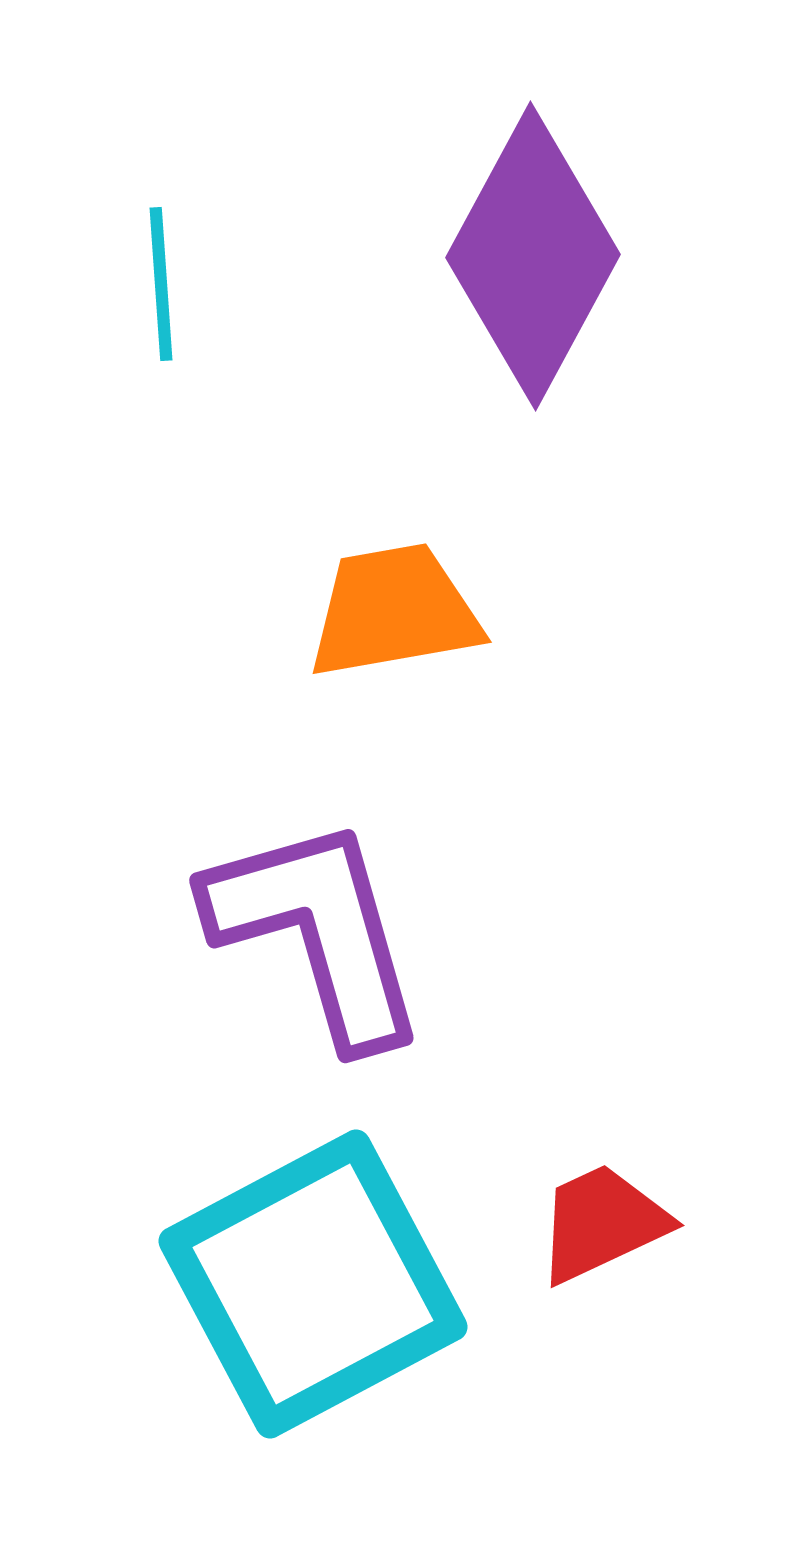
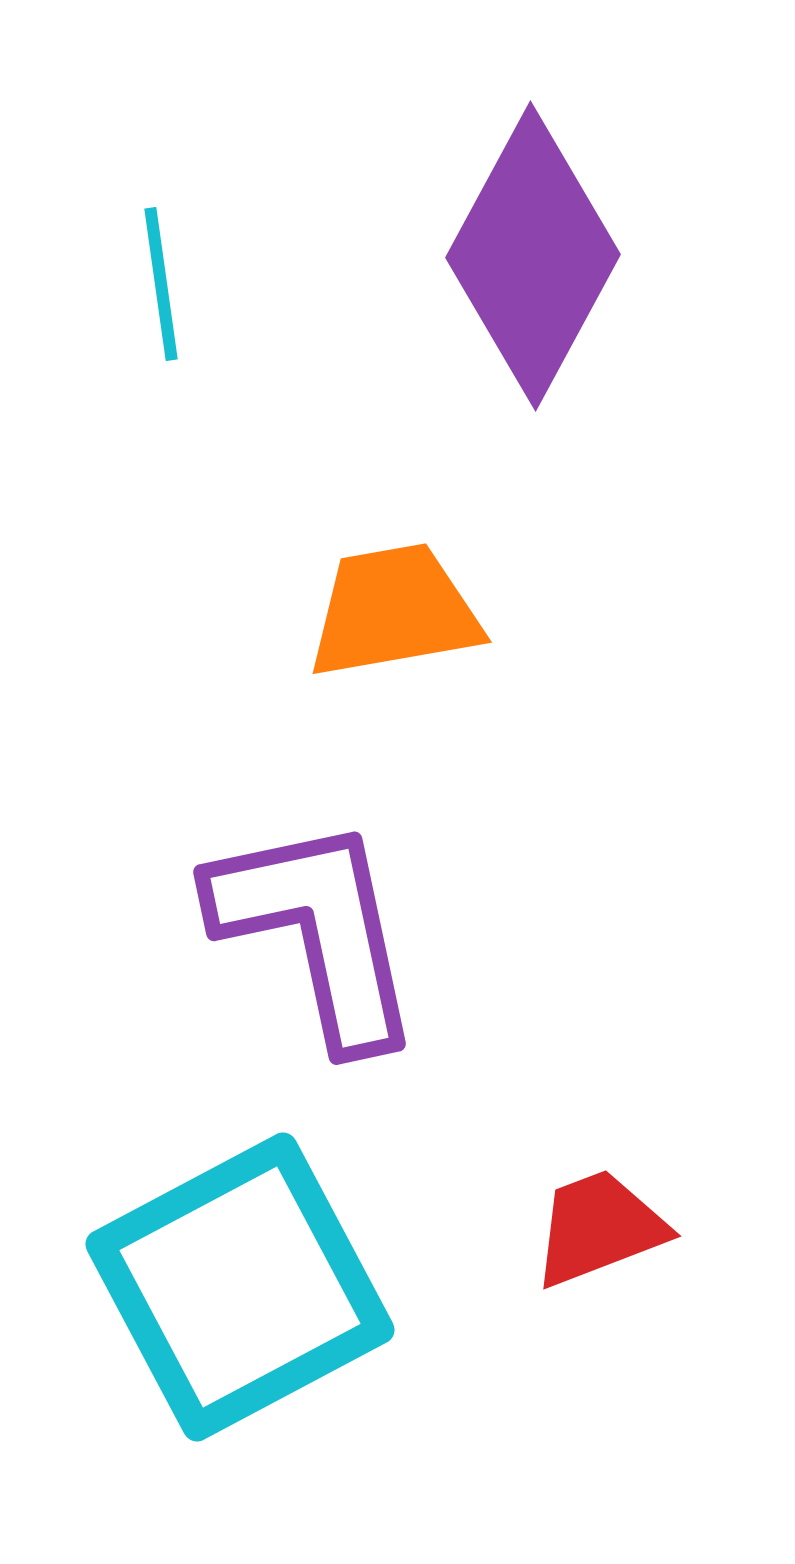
cyan line: rotated 4 degrees counterclockwise
purple L-shape: rotated 4 degrees clockwise
red trapezoid: moved 3 px left, 5 px down; rotated 4 degrees clockwise
cyan square: moved 73 px left, 3 px down
